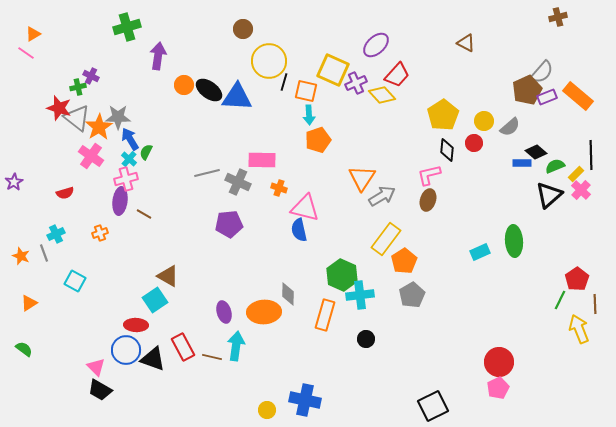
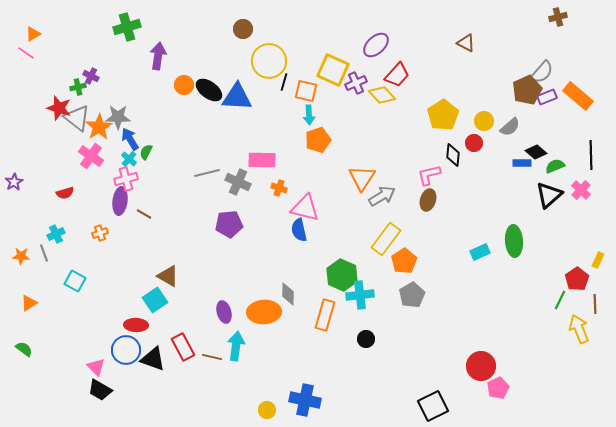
black diamond at (447, 150): moved 6 px right, 5 px down
yellow rectangle at (576, 174): moved 22 px right, 86 px down; rotated 21 degrees counterclockwise
orange star at (21, 256): rotated 18 degrees counterclockwise
red circle at (499, 362): moved 18 px left, 4 px down
